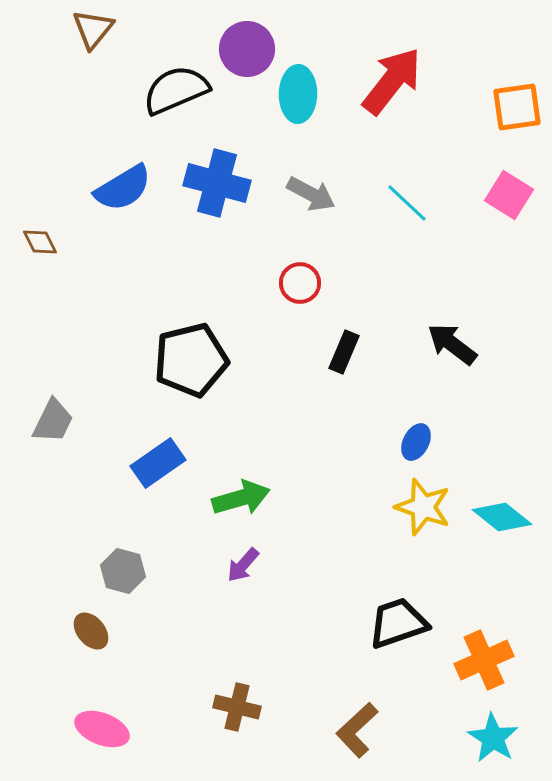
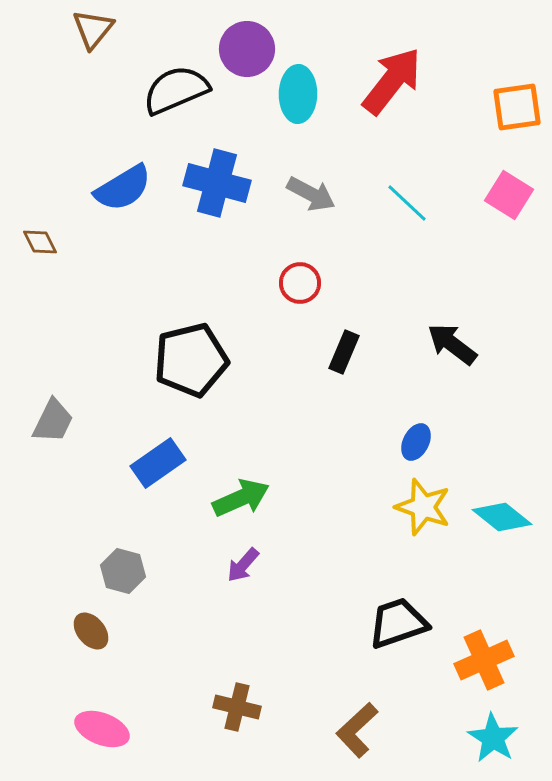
green arrow: rotated 8 degrees counterclockwise
